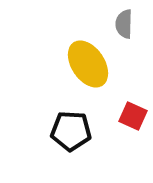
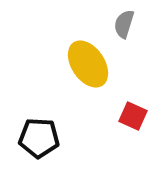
gray semicircle: rotated 16 degrees clockwise
black pentagon: moved 32 px left, 7 px down
